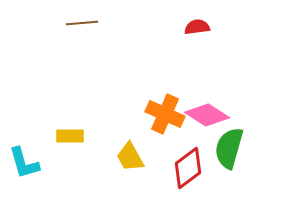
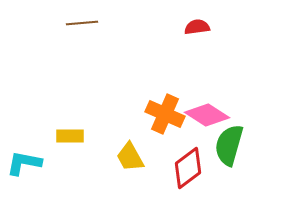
green semicircle: moved 3 px up
cyan L-shape: rotated 117 degrees clockwise
